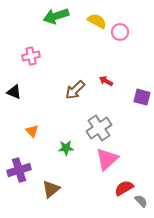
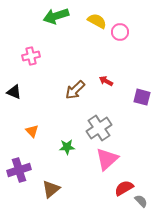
green star: moved 1 px right, 1 px up
